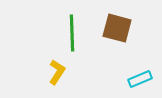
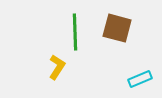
green line: moved 3 px right, 1 px up
yellow L-shape: moved 5 px up
